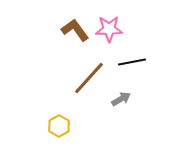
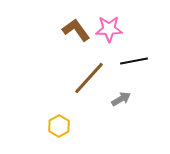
brown L-shape: moved 1 px right
black line: moved 2 px right, 1 px up
